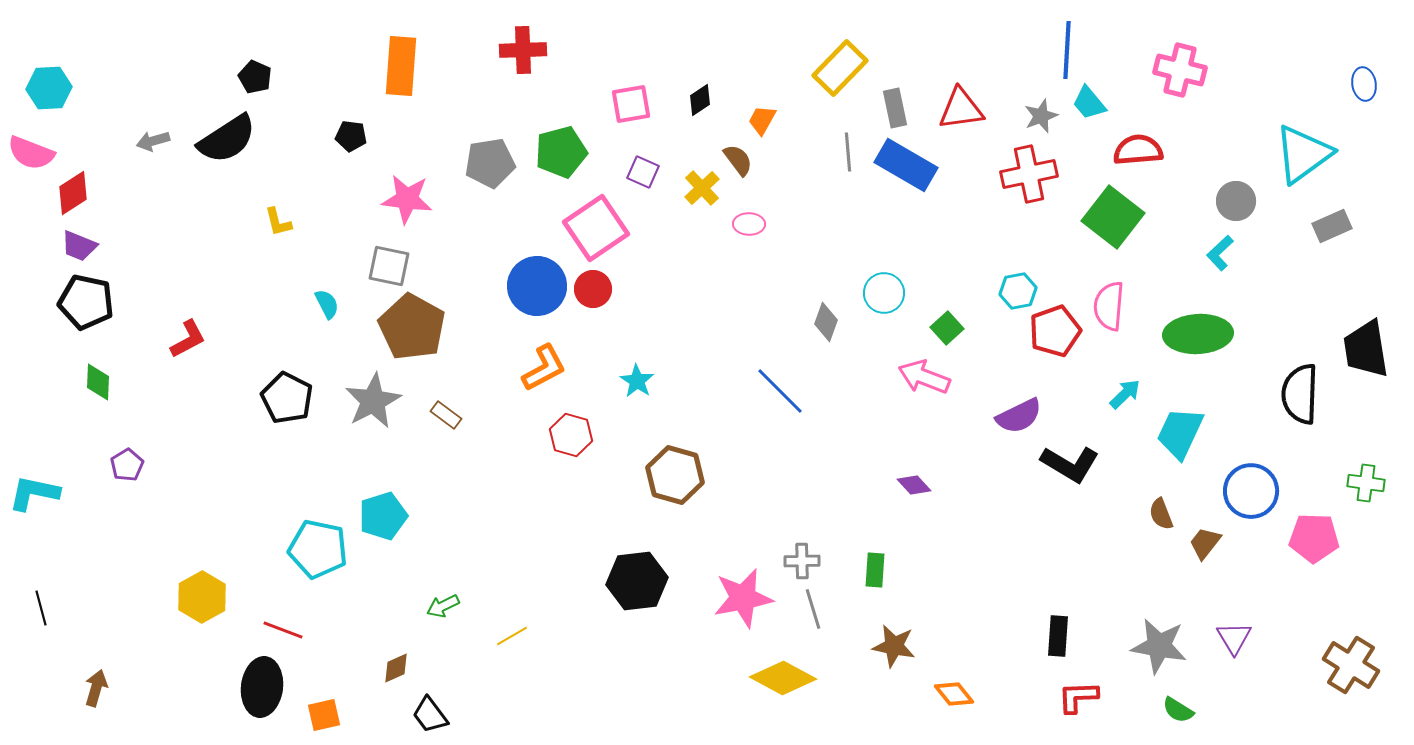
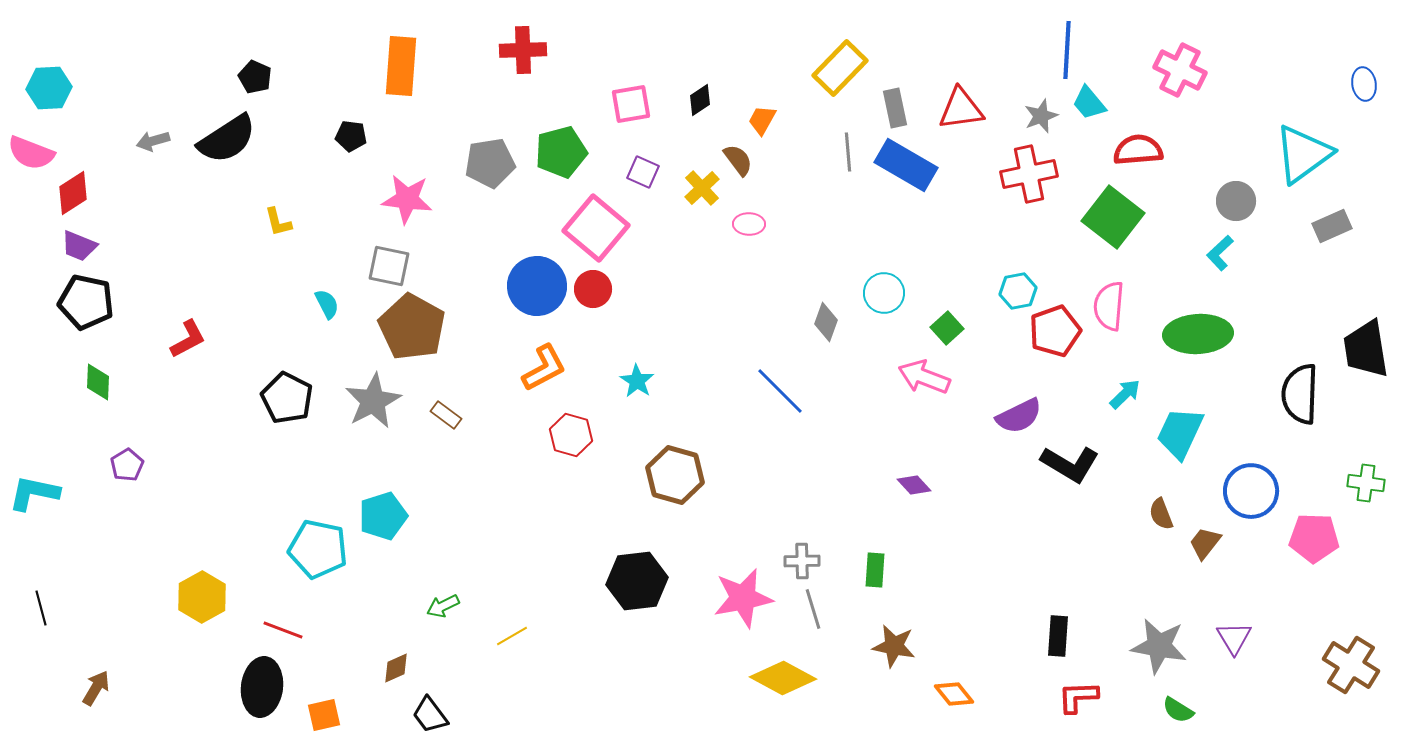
pink cross at (1180, 70): rotated 12 degrees clockwise
pink square at (596, 228): rotated 16 degrees counterclockwise
brown arrow at (96, 688): rotated 15 degrees clockwise
